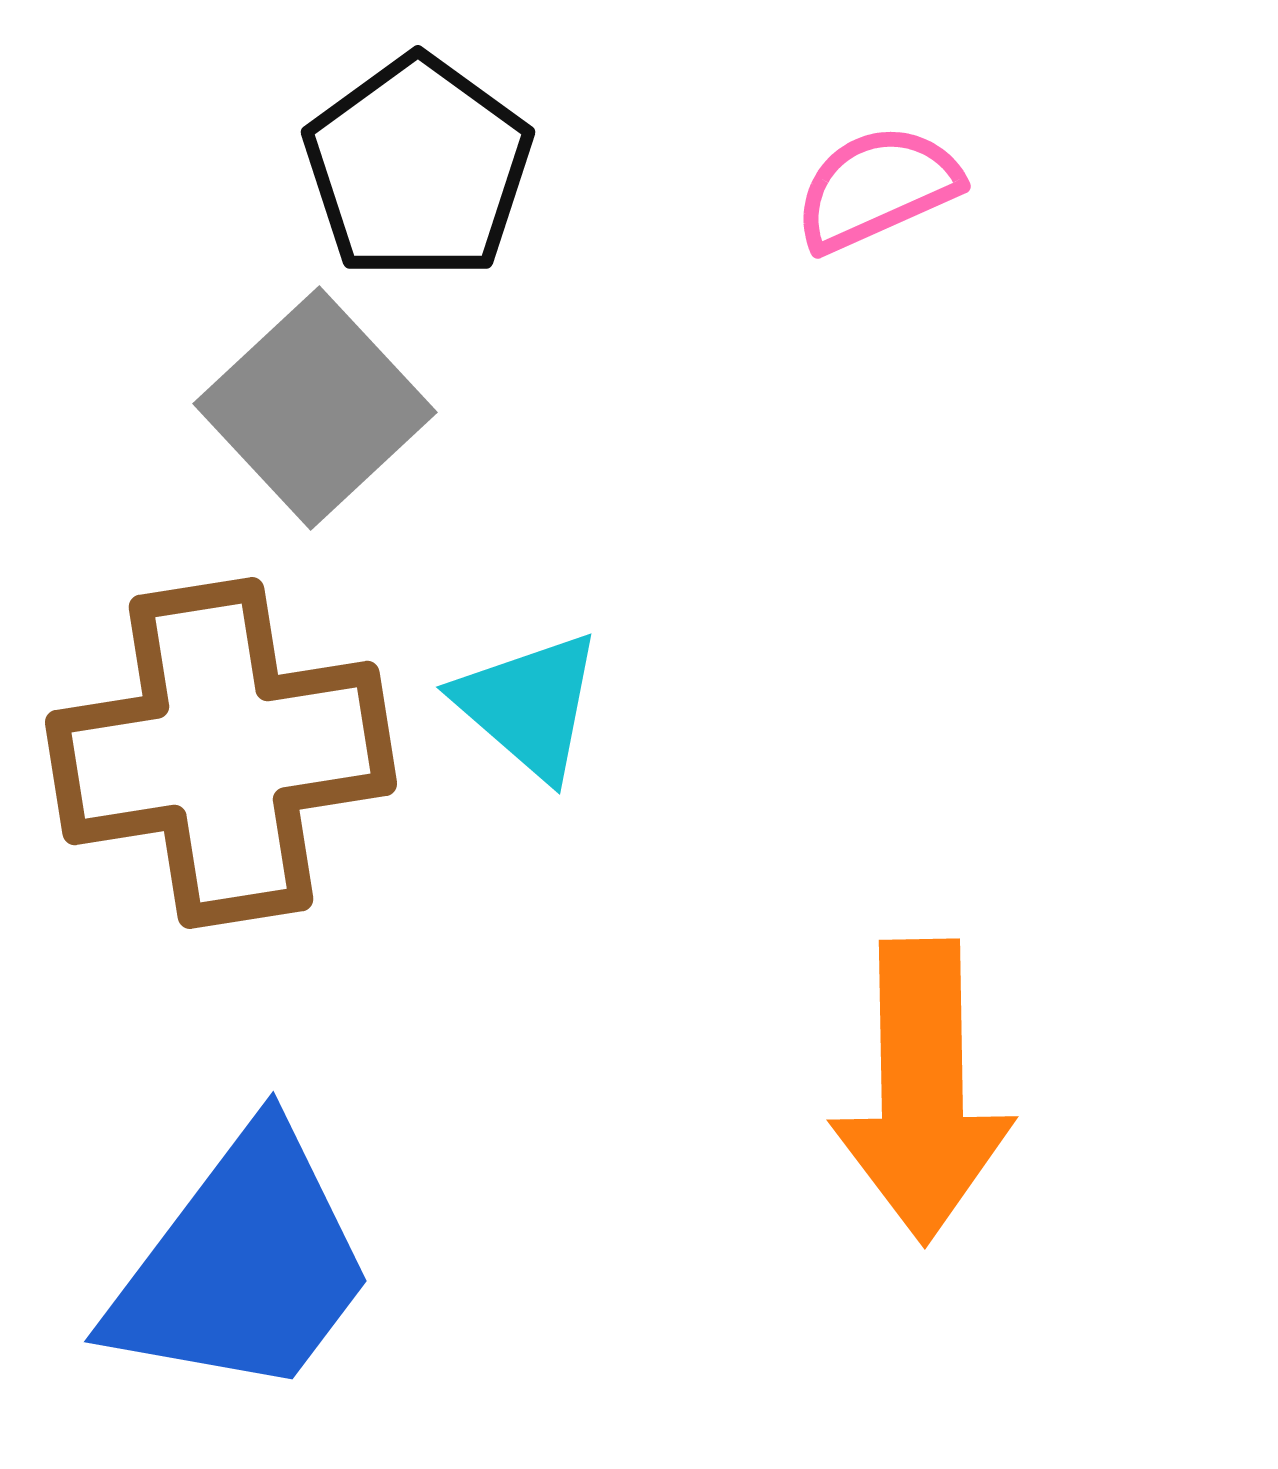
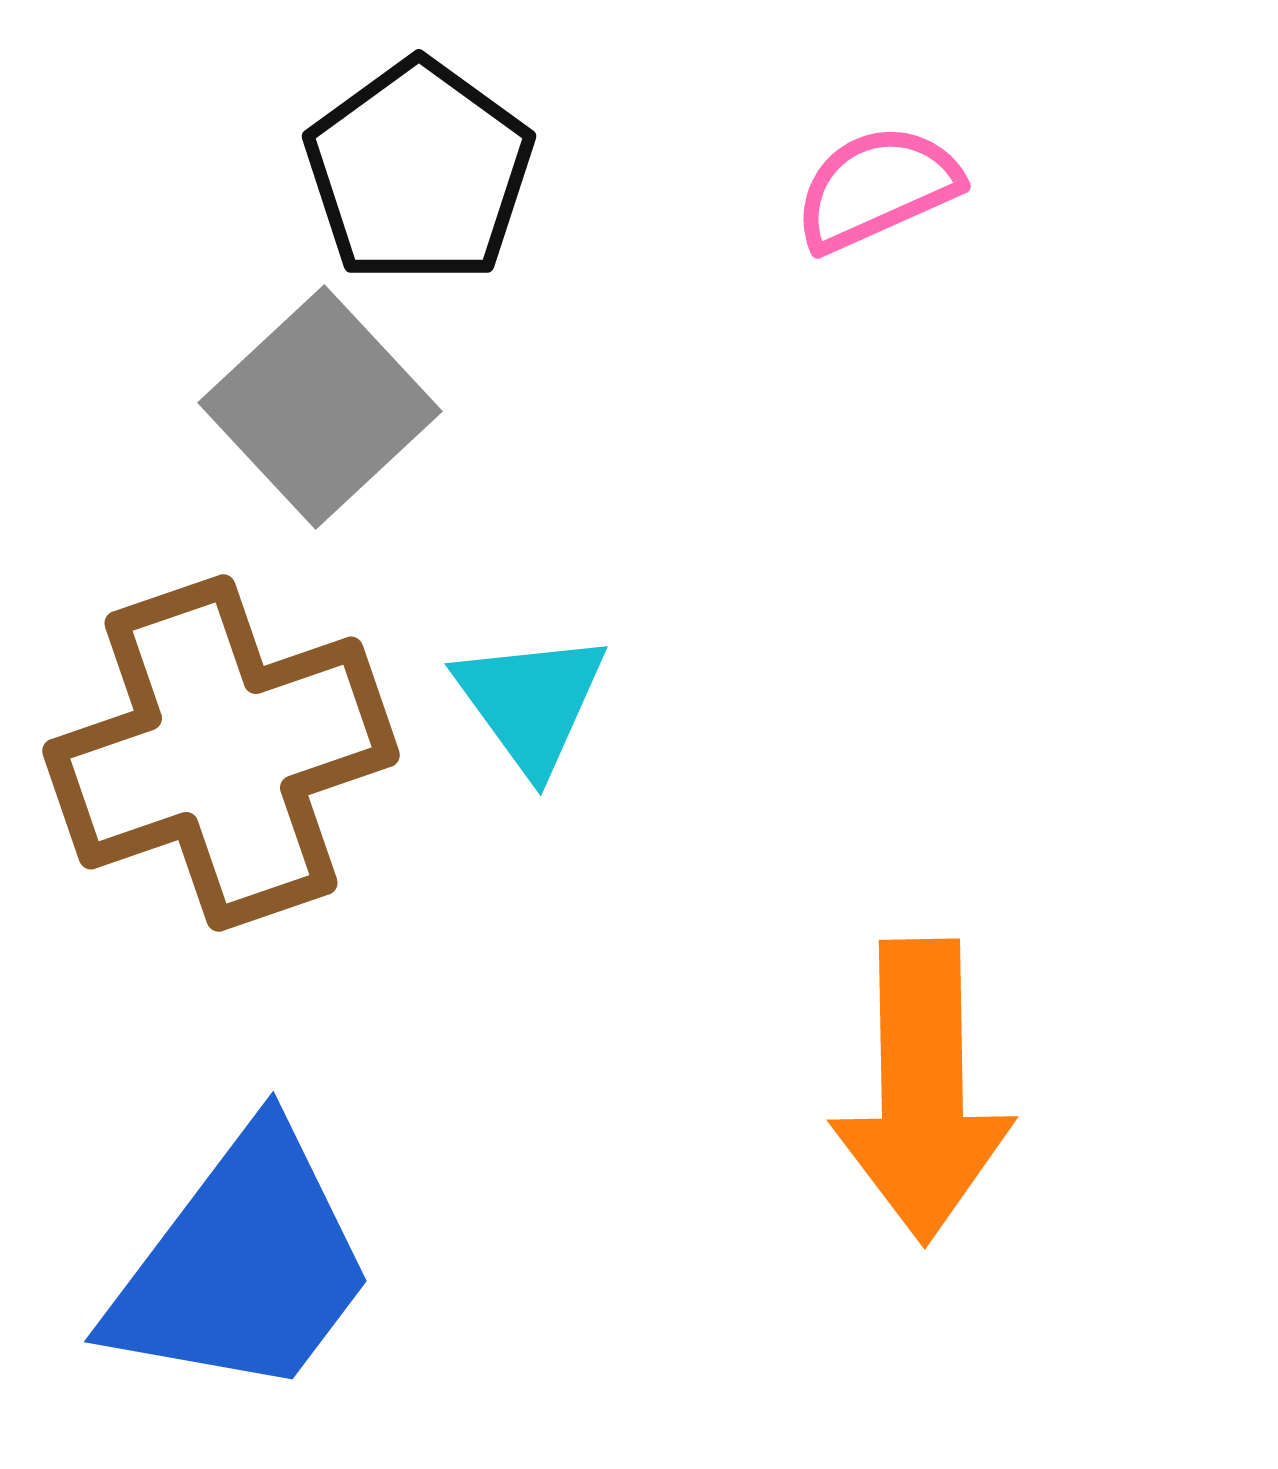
black pentagon: moved 1 px right, 4 px down
gray square: moved 5 px right, 1 px up
cyan triangle: moved 2 px right, 3 px up; rotated 13 degrees clockwise
brown cross: rotated 10 degrees counterclockwise
